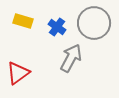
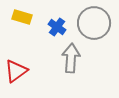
yellow rectangle: moved 1 px left, 4 px up
gray arrow: rotated 24 degrees counterclockwise
red triangle: moved 2 px left, 2 px up
